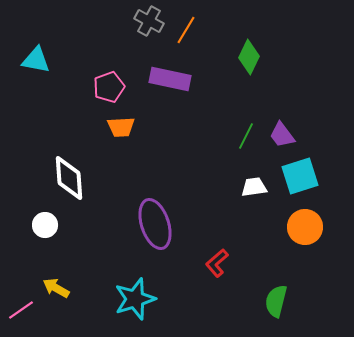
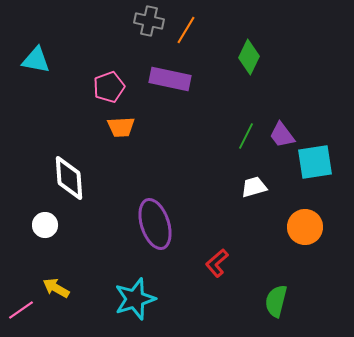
gray cross: rotated 16 degrees counterclockwise
cyan square: moved 15 px right, 14 px up; rotated 9 degrees clockwise
white trapezoid: rotated 8 degrees counterclockwise
